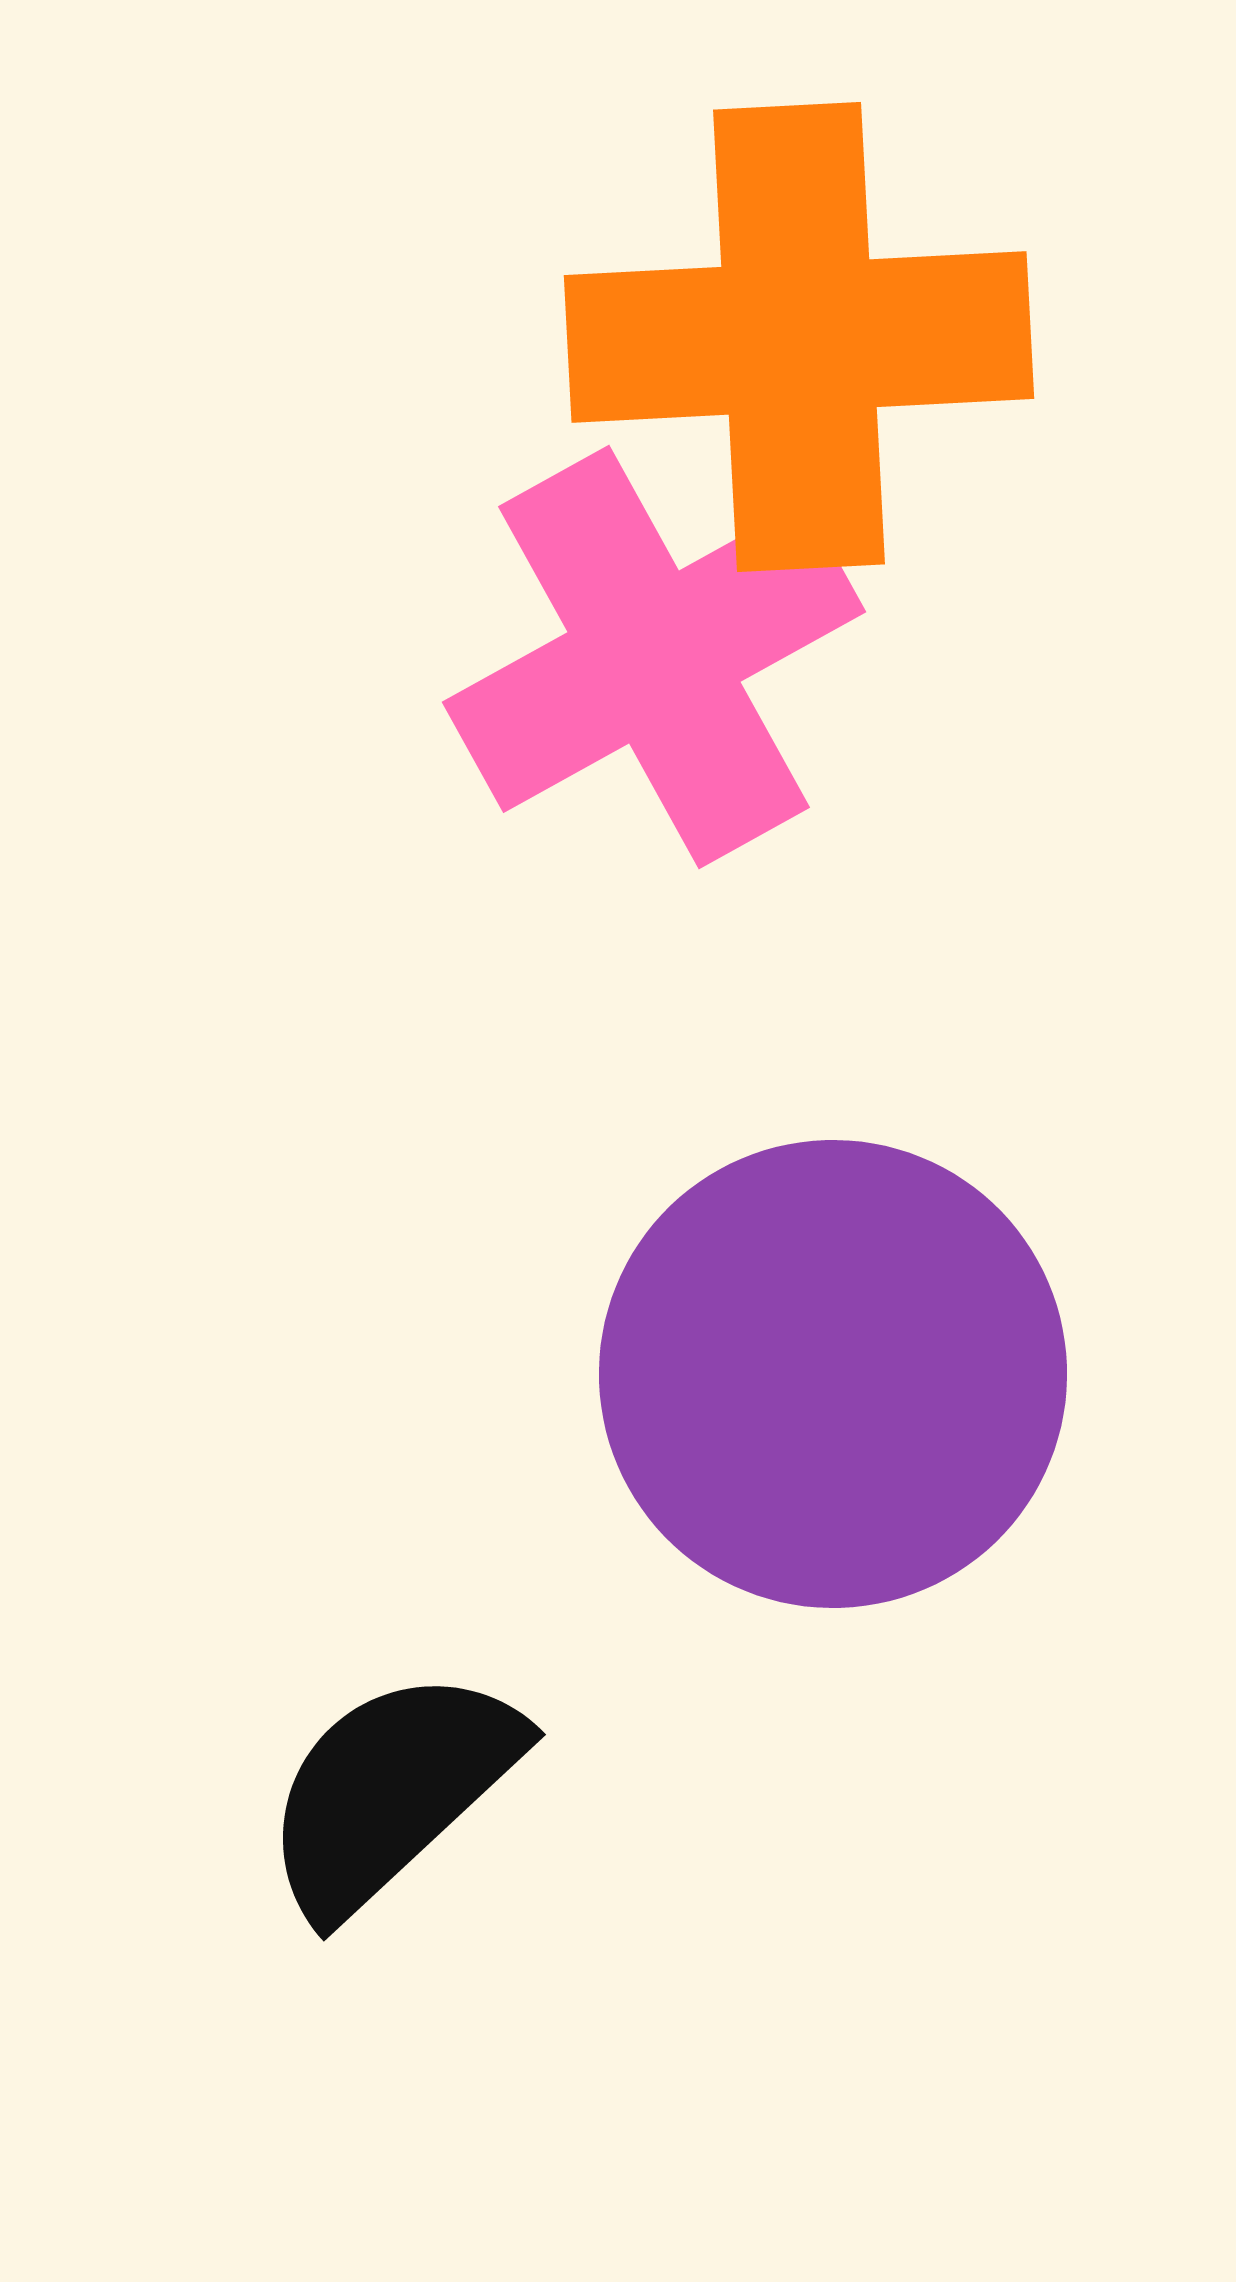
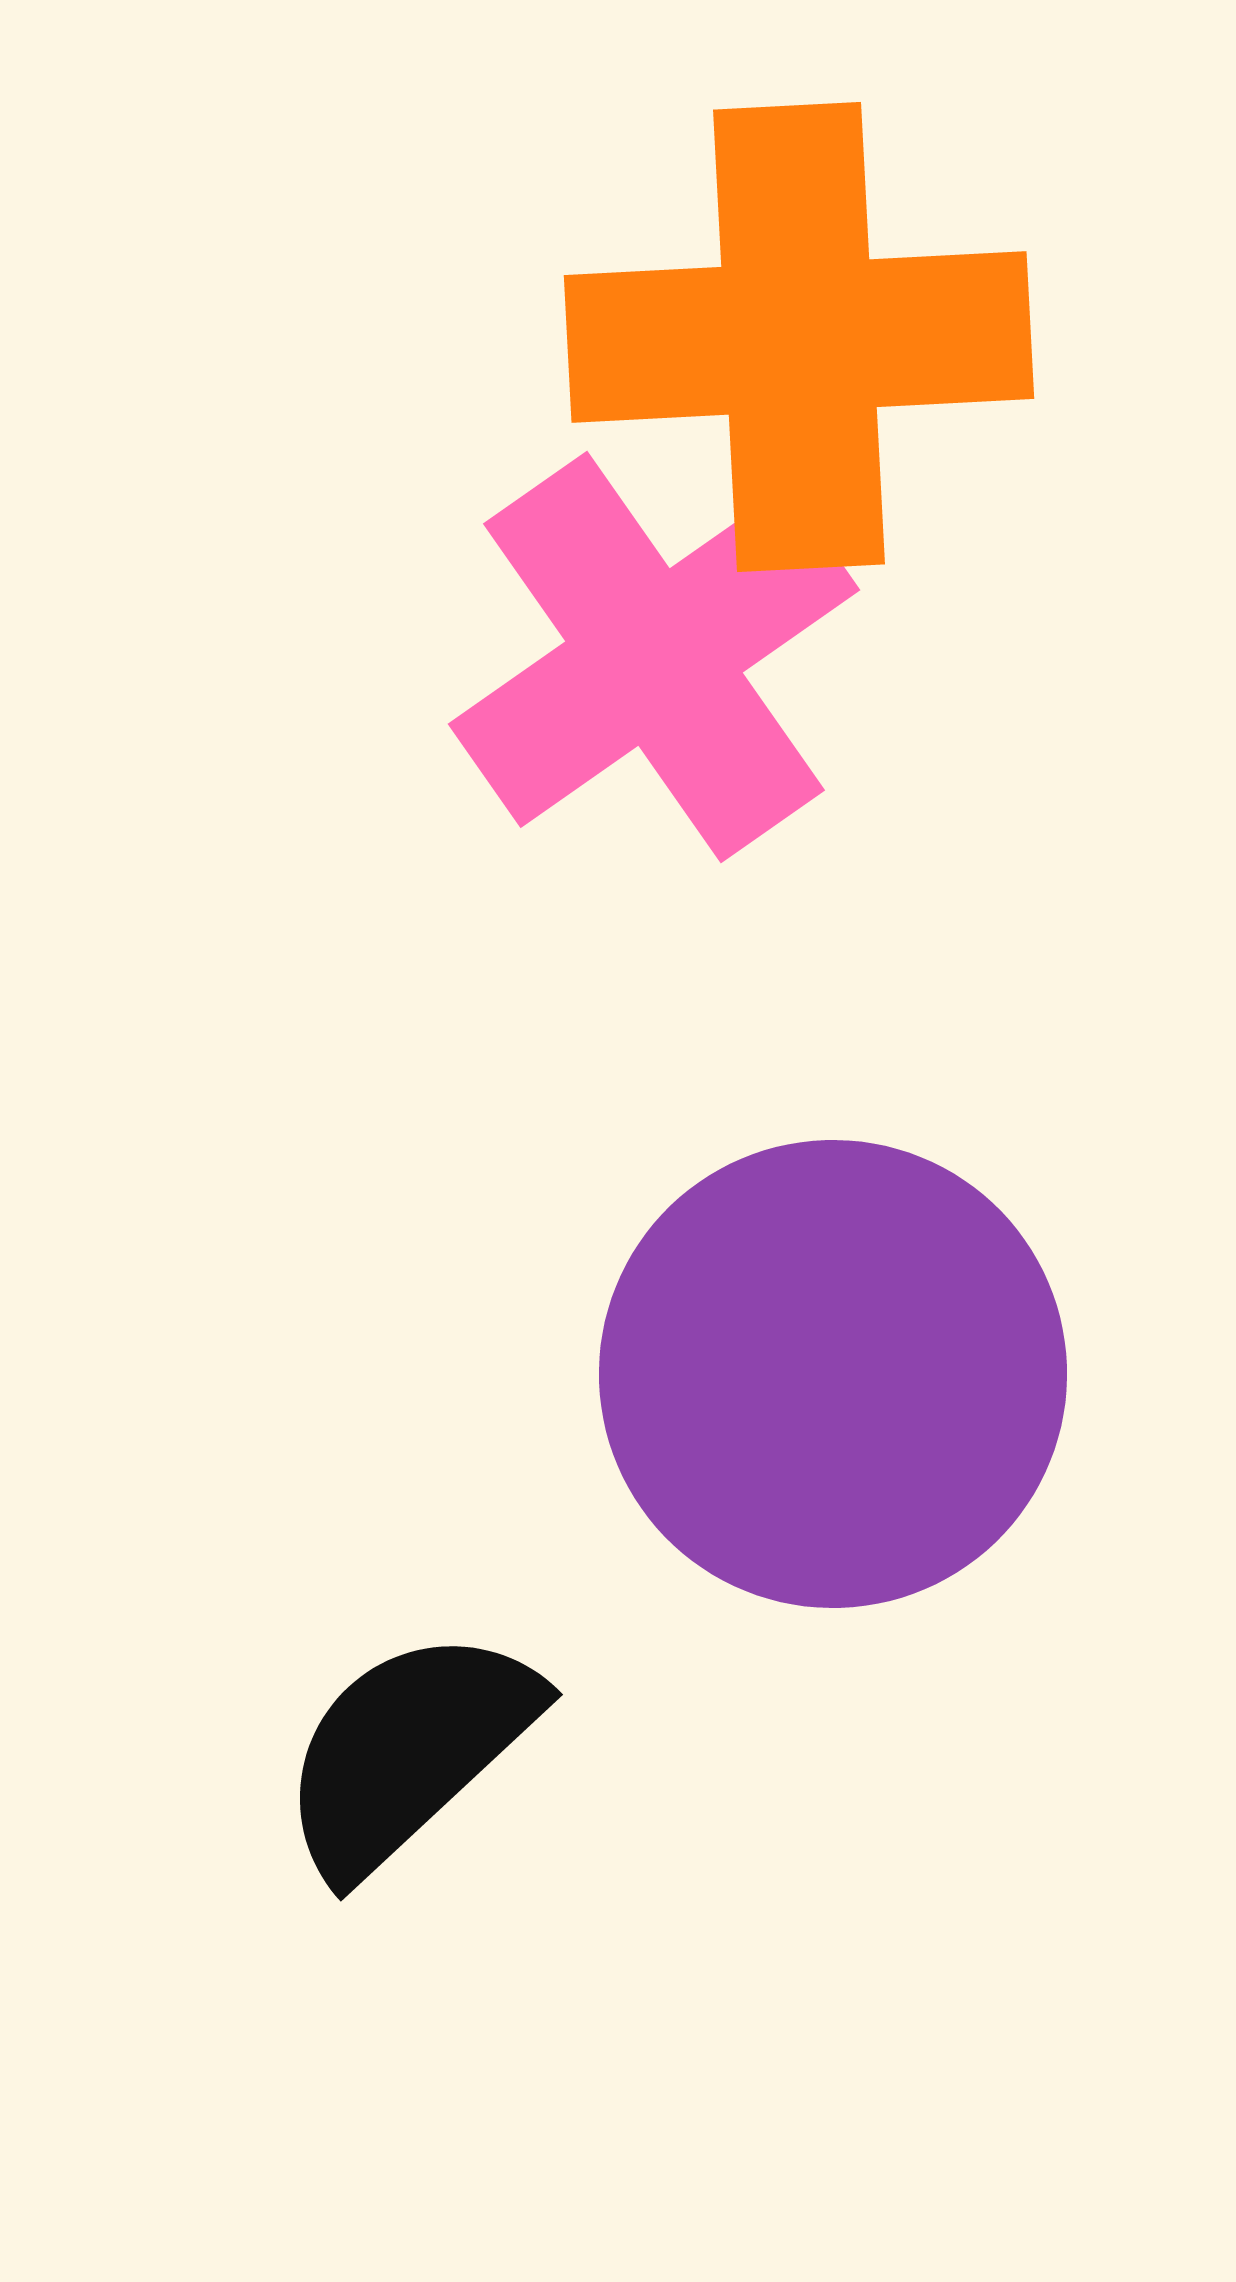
pink cross: rotated 6 degrees counterclockwise
black semicircle: moved 17 px right, 40 px up
